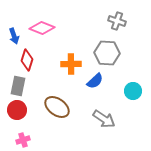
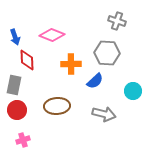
pink diamond: moved 10 px right, 7 px down
blue arrow: moved 1 px right, 1 px down
red diamond: rotated 20 degrees counterclockwise
gray rectangle: moved 4 px left, 1 px up
brown ellipse: moved 1 px up; rotated 40 degrees counterclockwise
gray arrow: moved 5 px up; rotated 20 degrees counterclockwise
